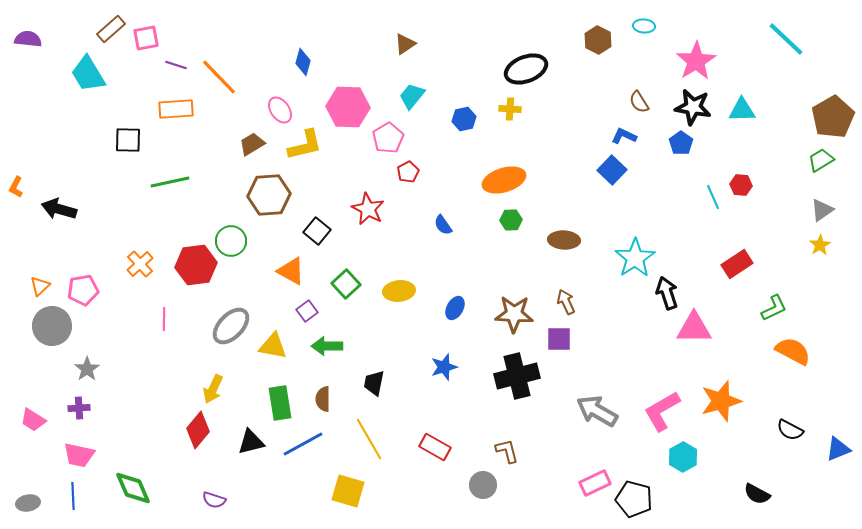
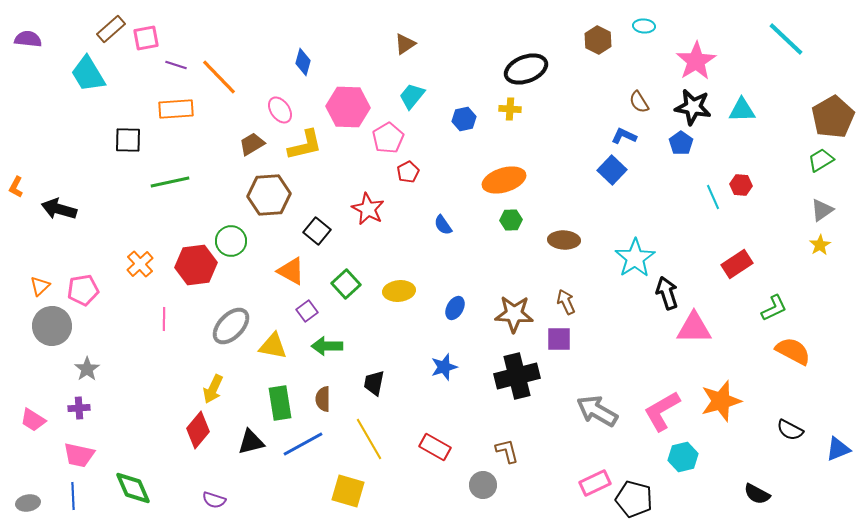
cyan hexagon at (683, 457): rotated 16 degrees clockwise
